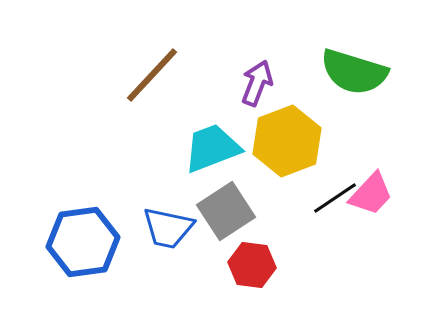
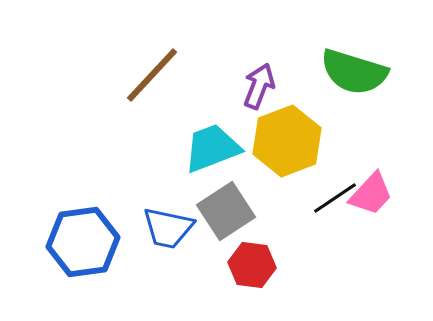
purple arrow: moved 2 px right, 3 px down
